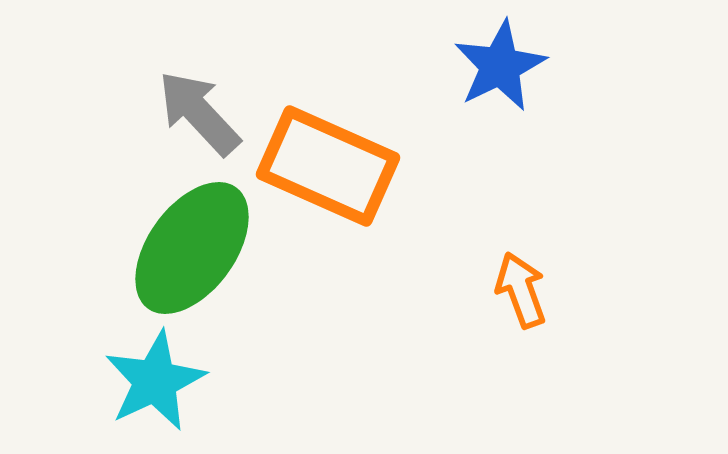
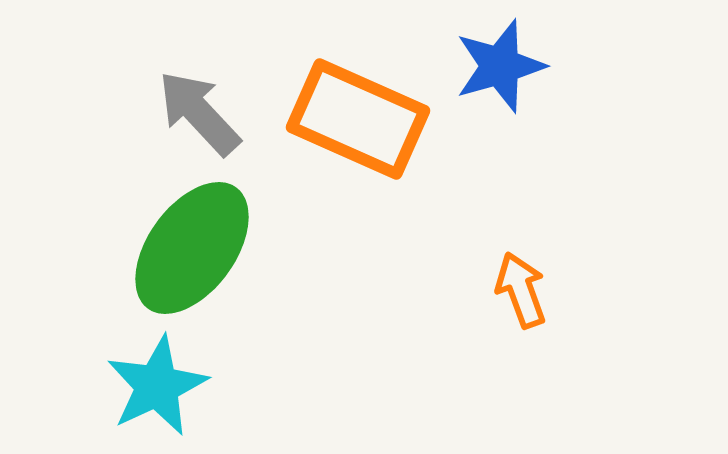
blue star: rotated 10 degrees clockwise
orange rectangle: moved 30 px right, 47 px up
cyan star: moved 2 px right, 5 px down
